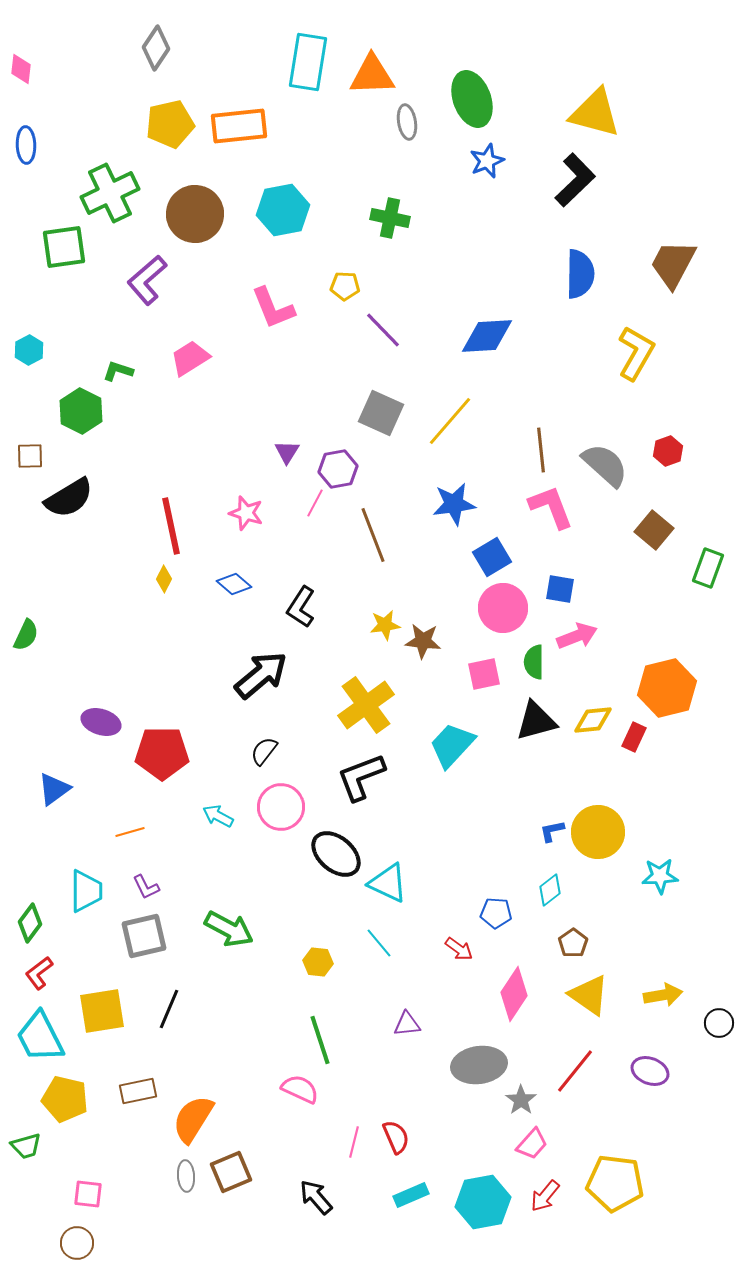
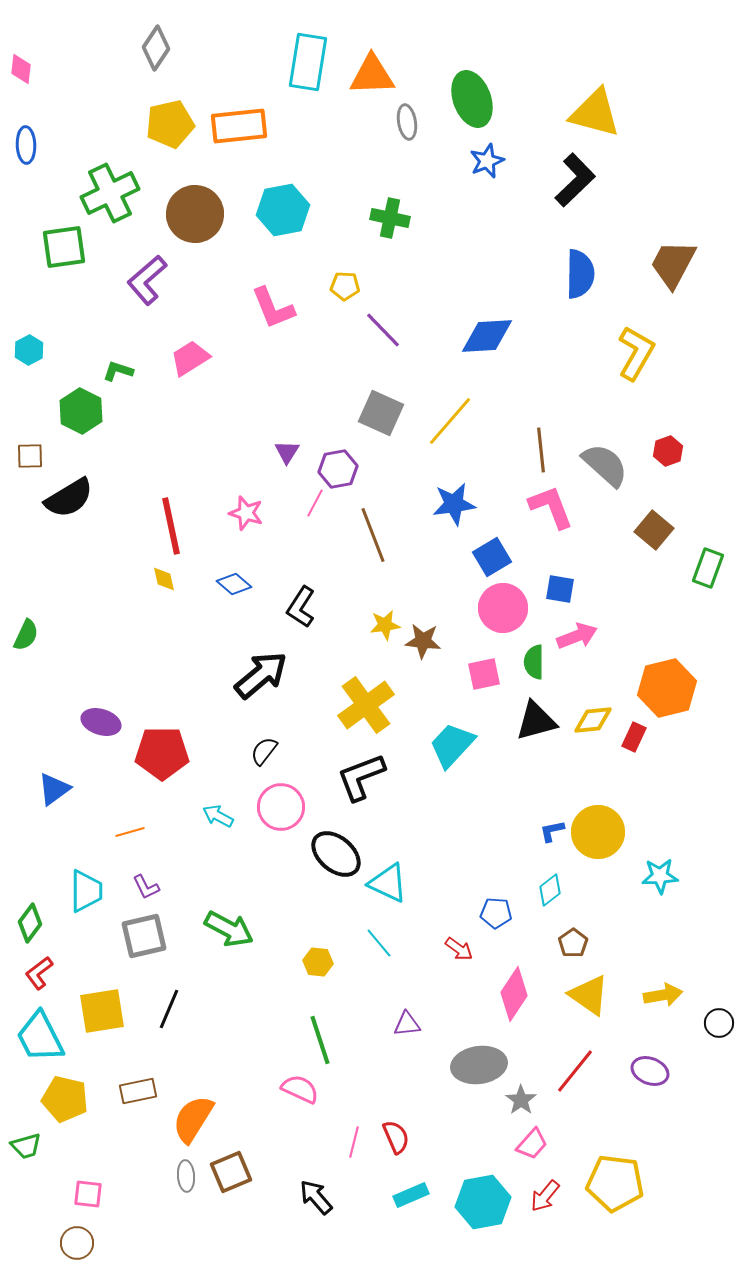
yellow diamond at (164, 579): rotated 40 degrees counterclockwise
